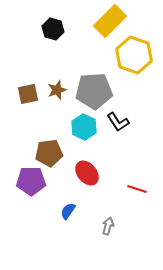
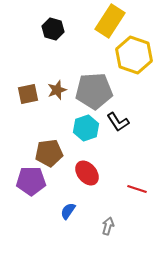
yellow rectangle: rotated 12 degrees counterclockwise
cyan hexagon: moved 2 px right, 1 px down; rotated 15 degrees clockwise
